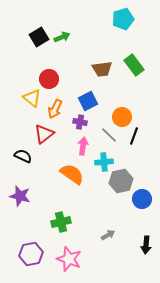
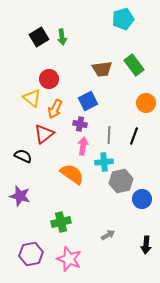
green arrow: rotated 105 degrees clockwise
orange circle: moved 24 px right, 14 px up
purple cross: moved 2 px down
gray line: rotated 48 degrees clockwise
